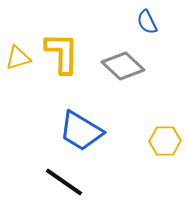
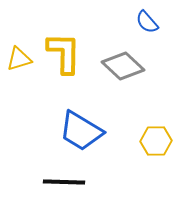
blue semicircle: rotated 15 degrees counterclockwise
yellow L-shape: moved 2 px right
yellow triangle: moved 1 px right, 1 px down
yellow hexagon: moved 9 px left
black line: rotated 33 degrees counterclockwise
